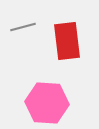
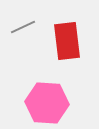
gray line: rotated 10 degrees counterclockwise
